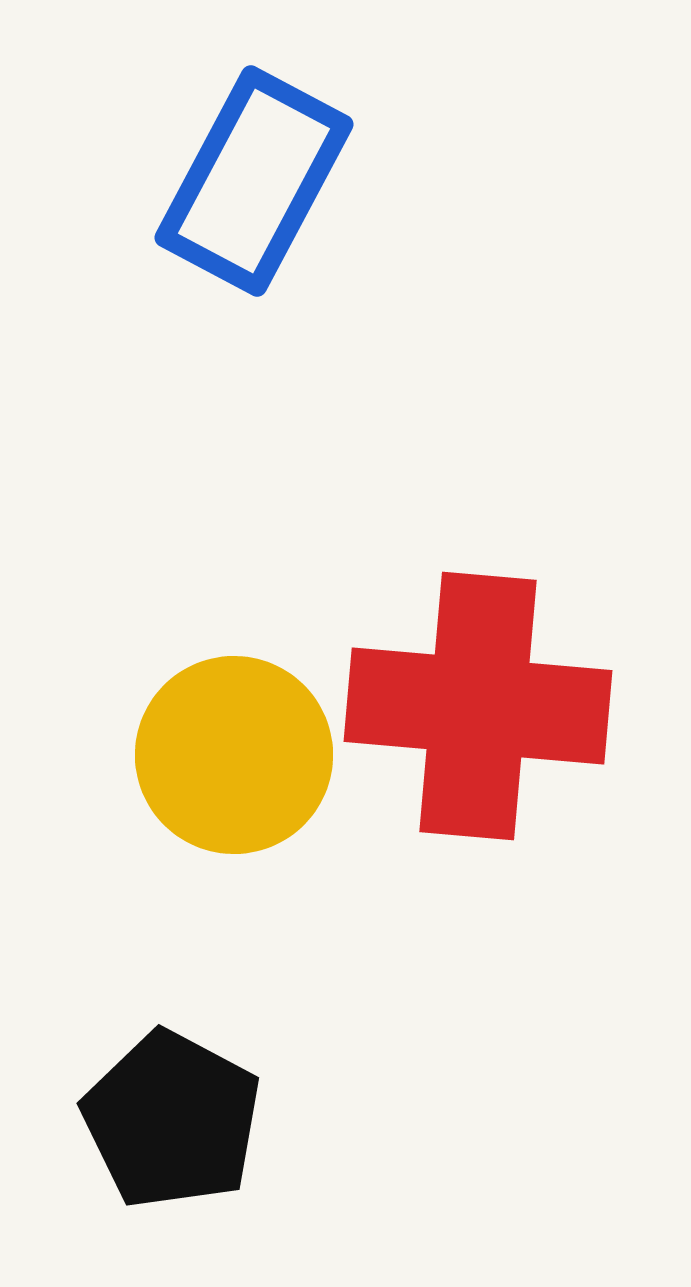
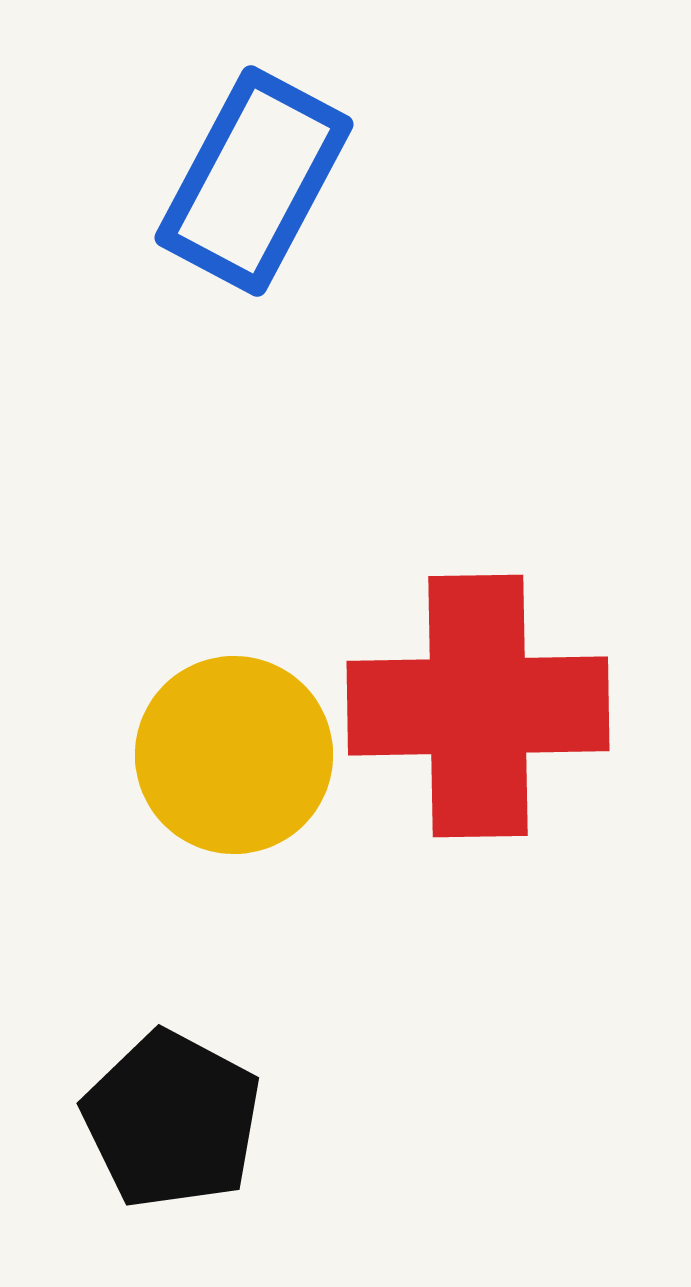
red cross: rotated 6 degrees counterclockwise
